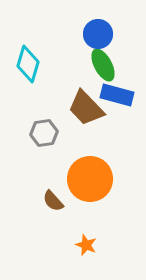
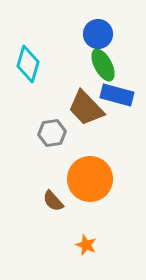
gray hexagon: moved 8 px right
